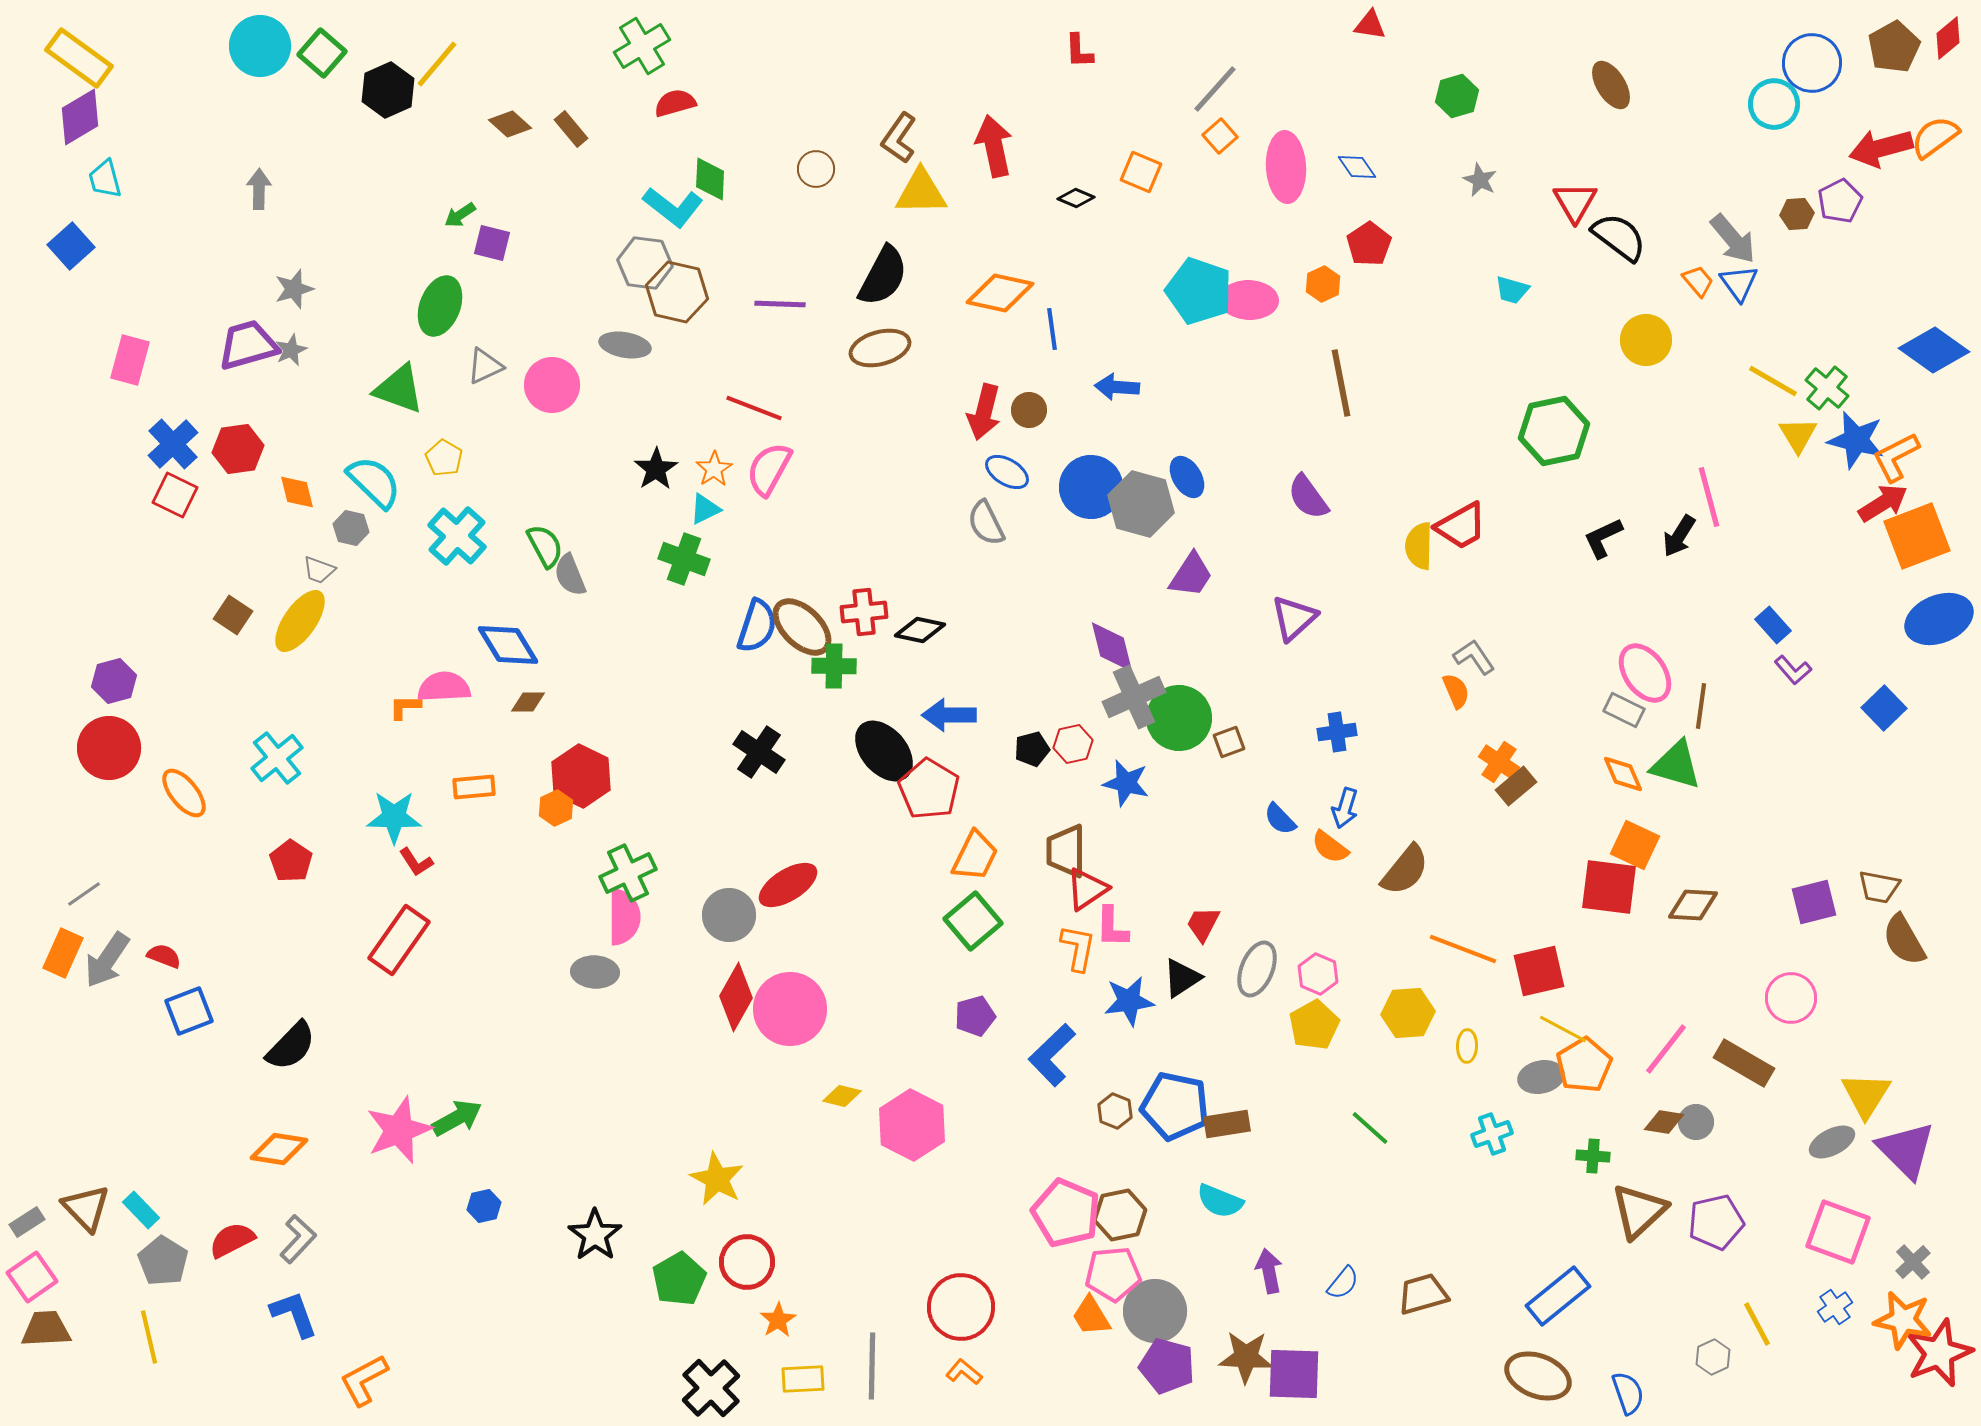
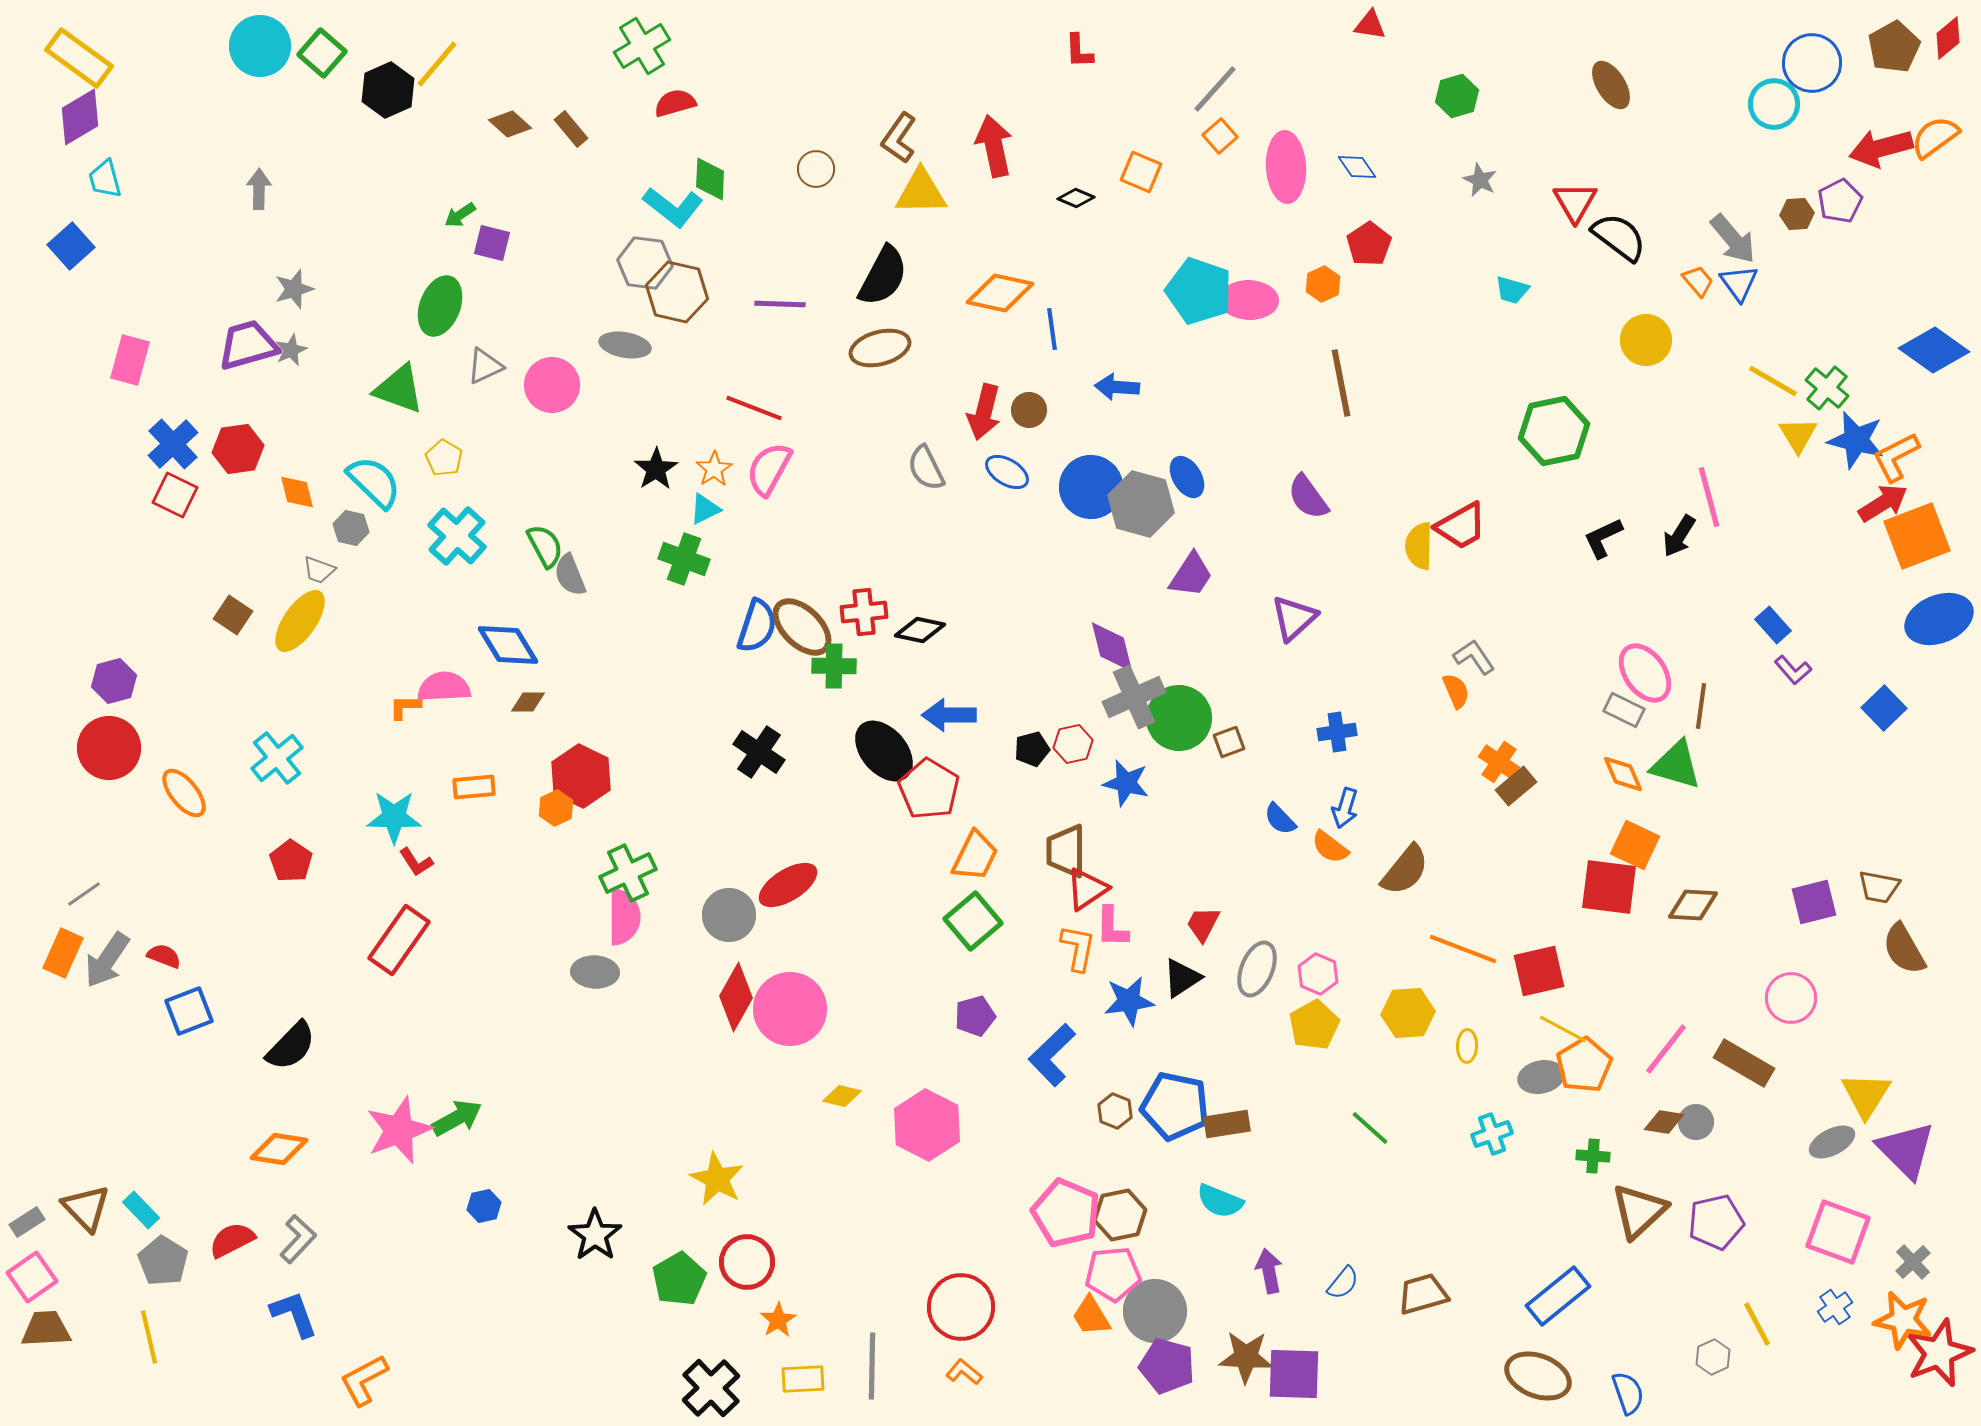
gray semicircle at (986, 523): moved 60 px left, 55 px up
brown semicircle at (1904, 940): moved 9 px down
pink hexagon at (912, 1125): moved 15 px right
